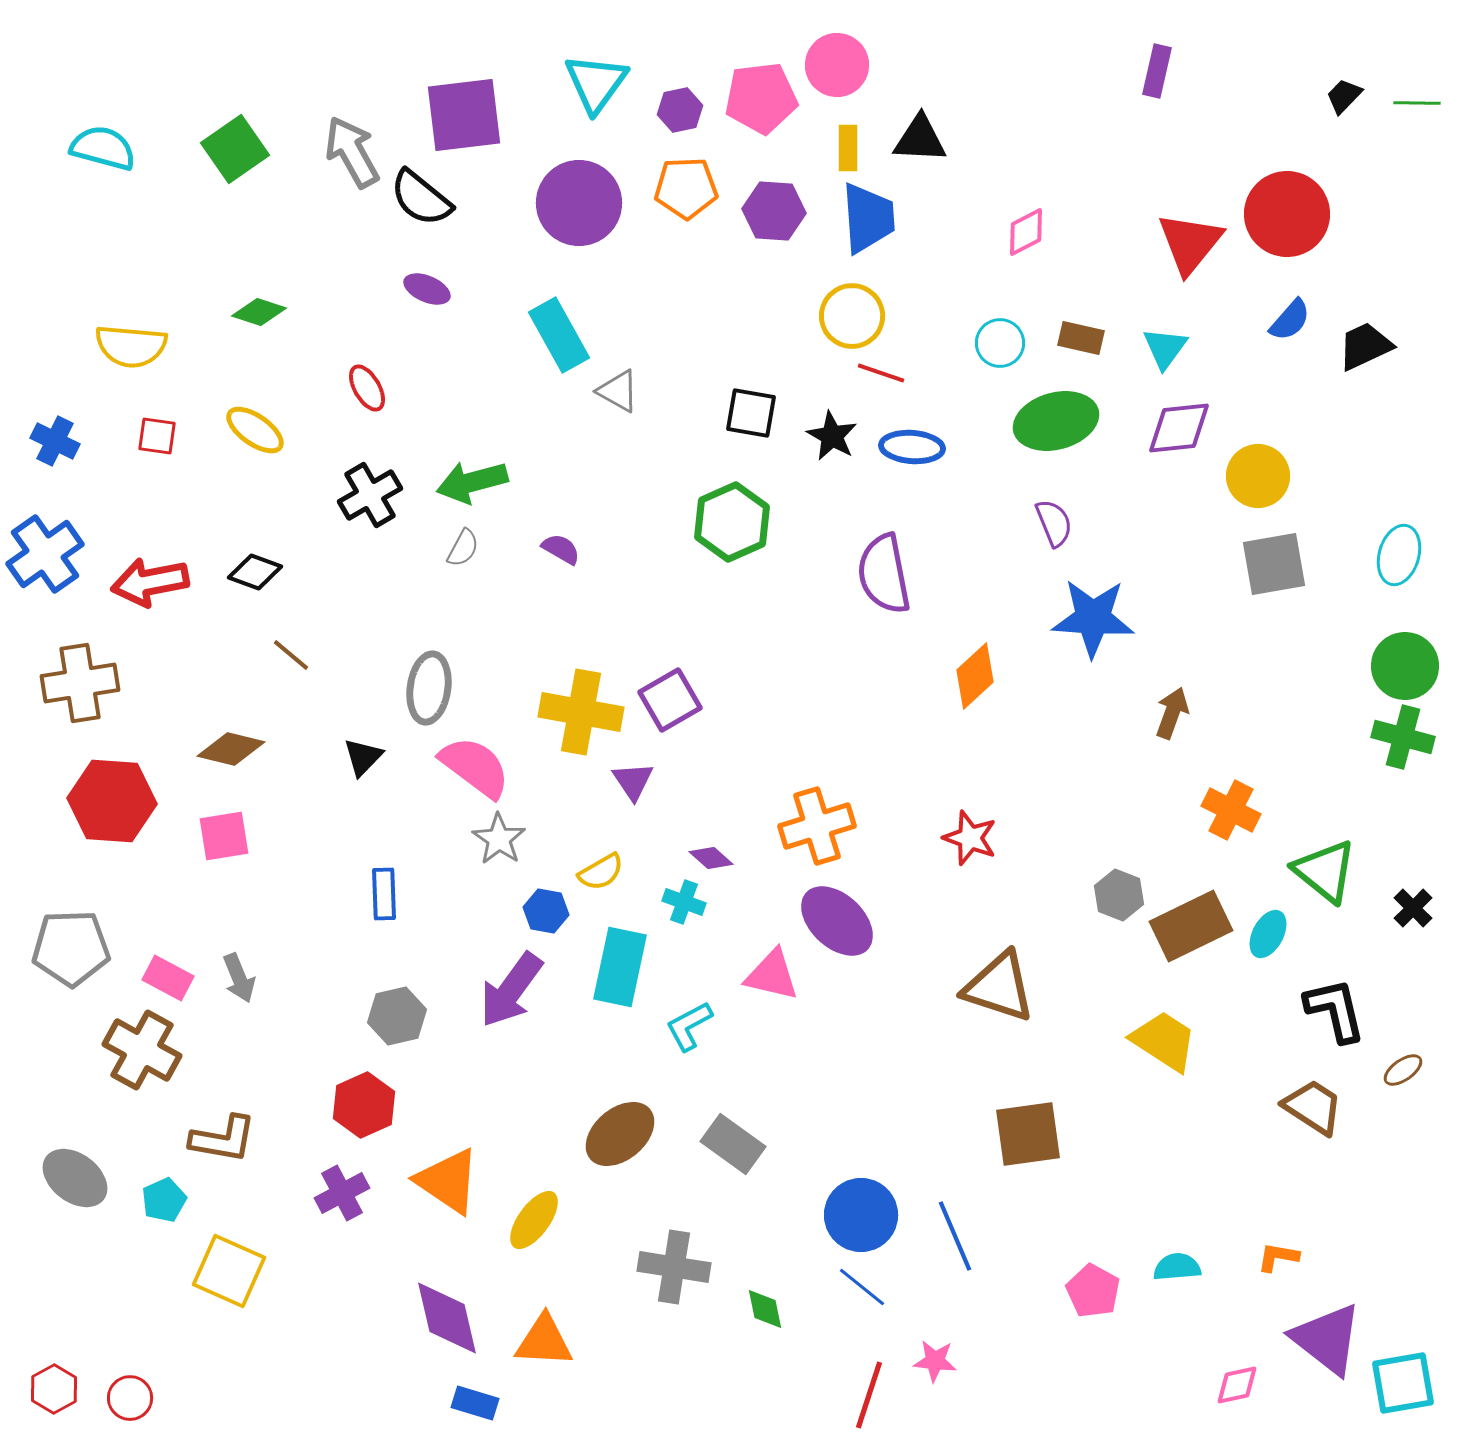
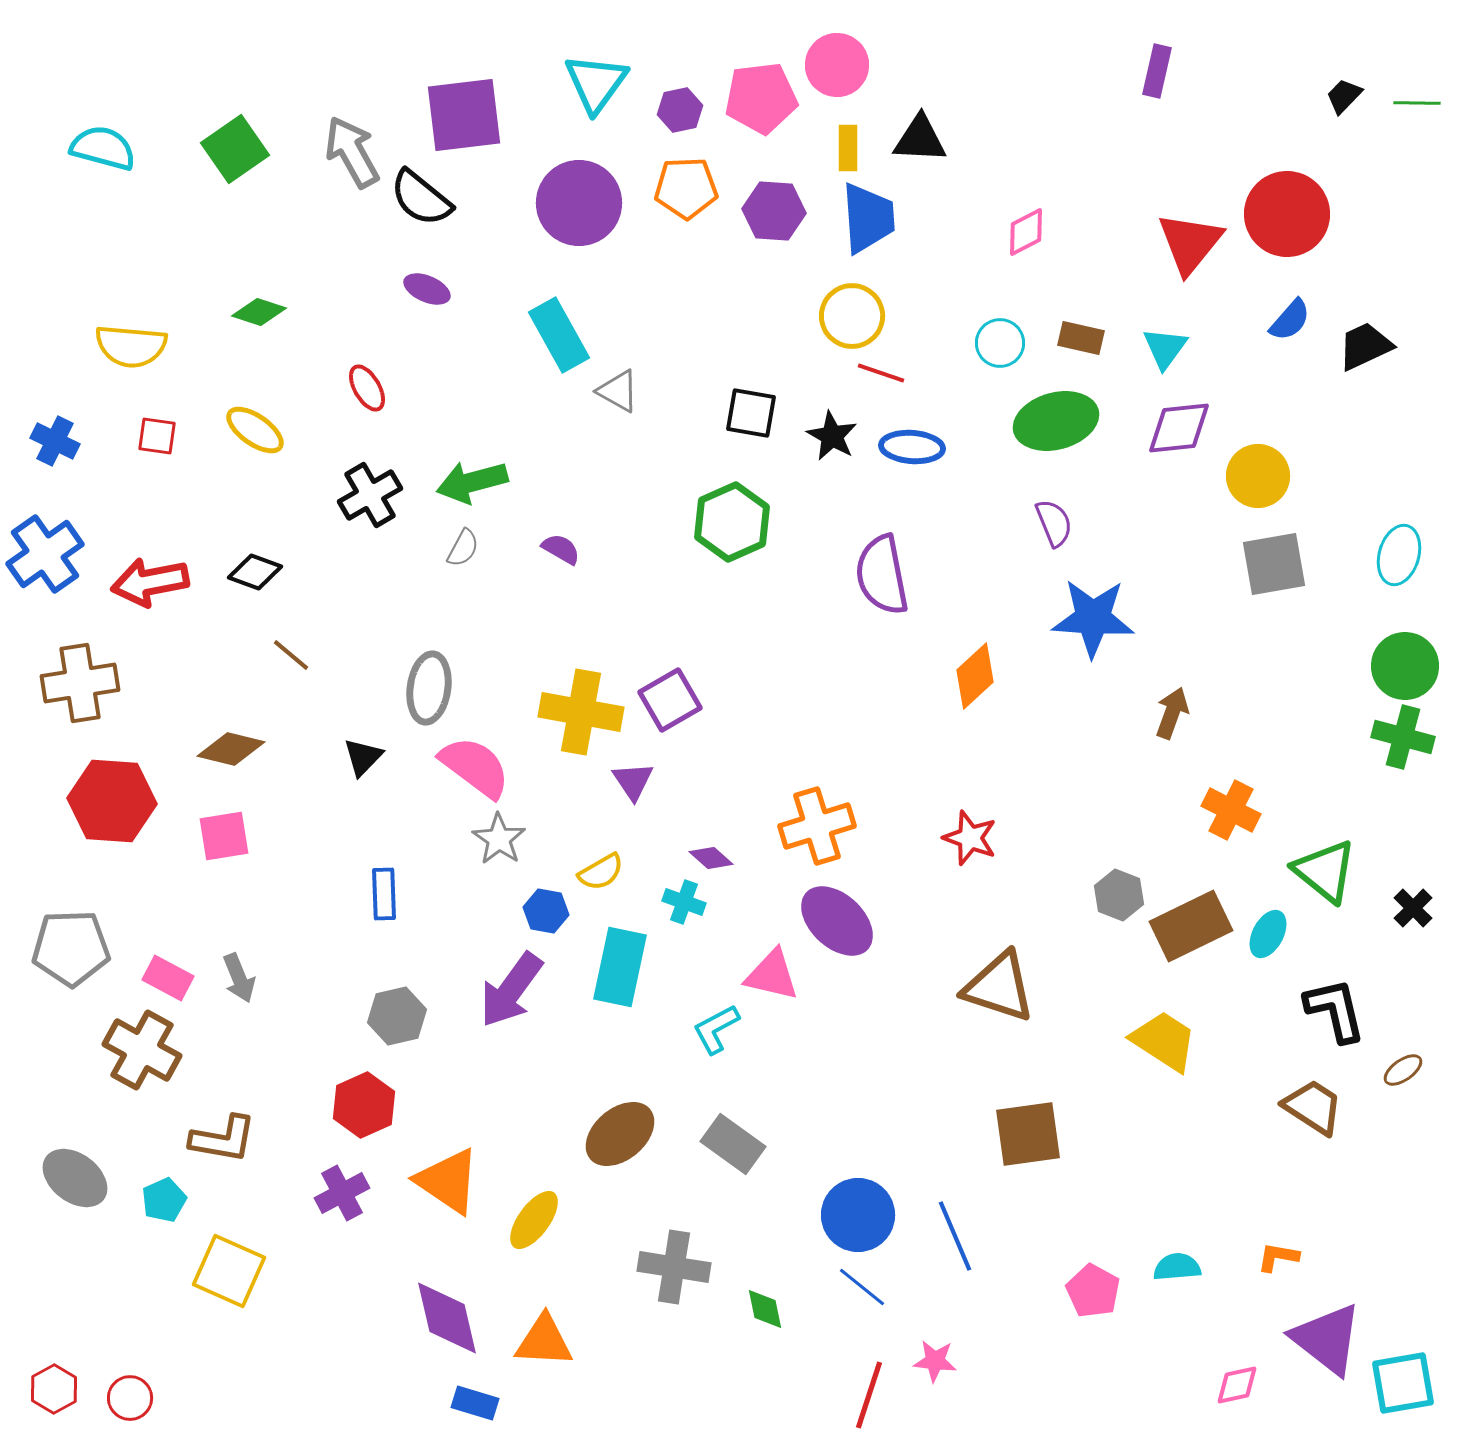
purple semicircle at (884, 574): moved 2 px left, 1 px down
cyan L-shape at (689, 1026): moved 27 px right, 3 px down
blue circle at (861, 1215): moved 3 px left
